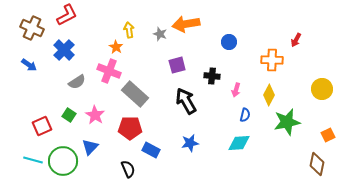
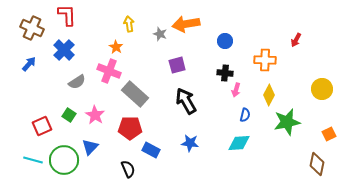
red L-shape: rotated 65 degrees counterclockwise
yellow arrow: moved 6 px up
blue circle: moved 4 px left, 1 px up
orange cross: moved 7 px left
blue arrow: moved 1 px up; rotated 84 degrees counterclockwise
black cross: moved 13 px right, 3 px up
orange square: moved 1 px right, 1 px up
blue star: rotated 18 degrees clockwise
green circle: moved 1 px right, 1 px up
